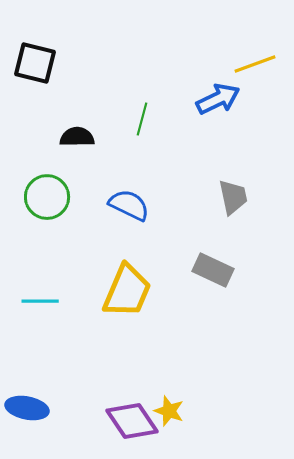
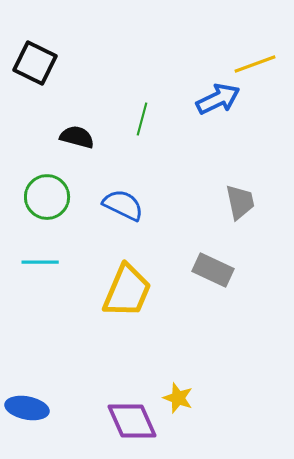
black square: rotated 12 degrees clockwise
black semicircle: rotated 16 degrees clockwise
gray trapezoid: moved 7 px right, 5 px down
blue semicircle: moved 6 px left
cyan line: moved 39 px up
yellow star: moved 9 px right, 13 px up
purple diamond: rotated 10 degrees clockwise
